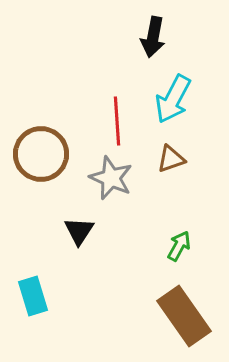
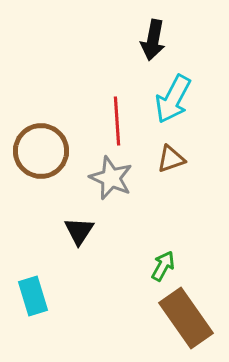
black arrow: moved 3 px down
brown circle: moved 3 px up
green arrow: moved 16 px left, 20 px down
brown rectangle: moved 2 px right, 2 px down
